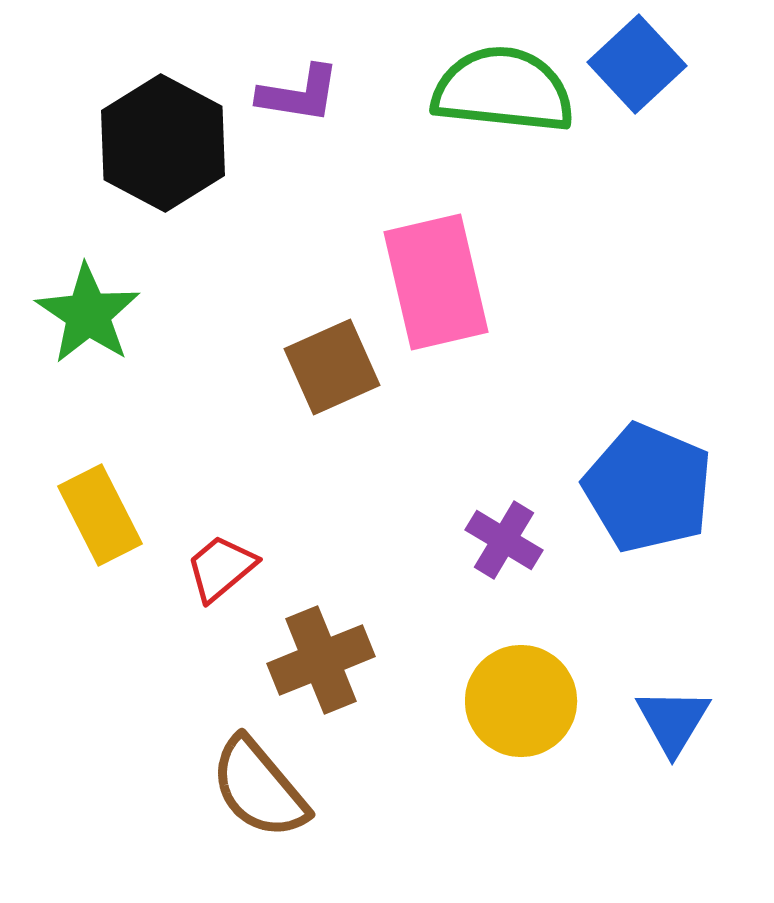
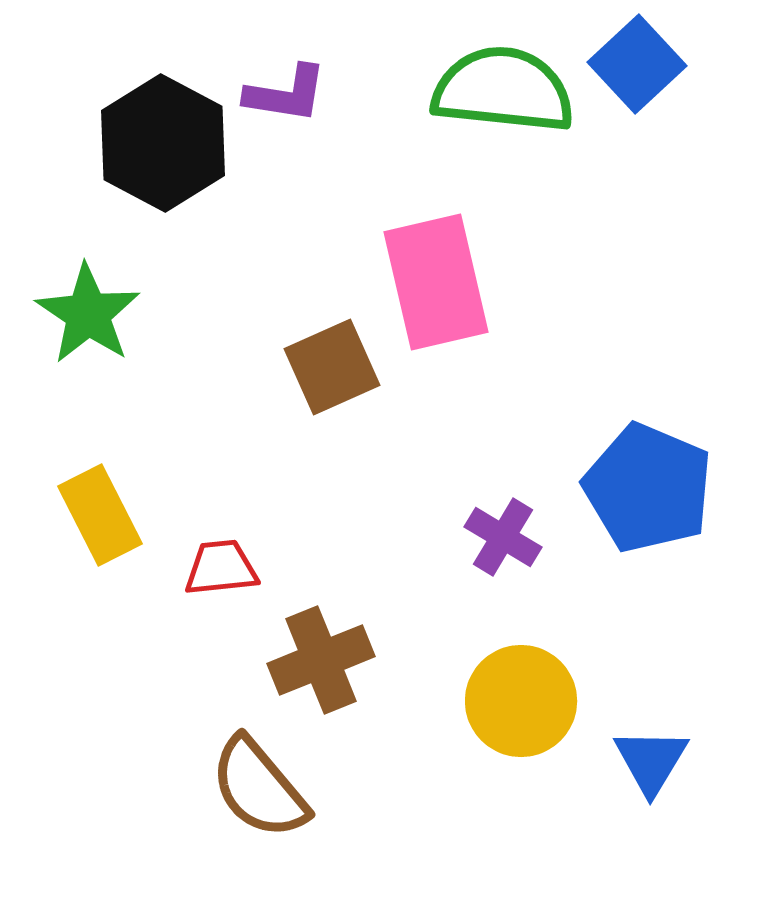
purple L-shape: moved 13 px left
purple cross: moved 1 px left, 3 px up
red trapezoid: rotated 34 degrees clockwise
blue triangle: moved 22 px left, 40 px down
